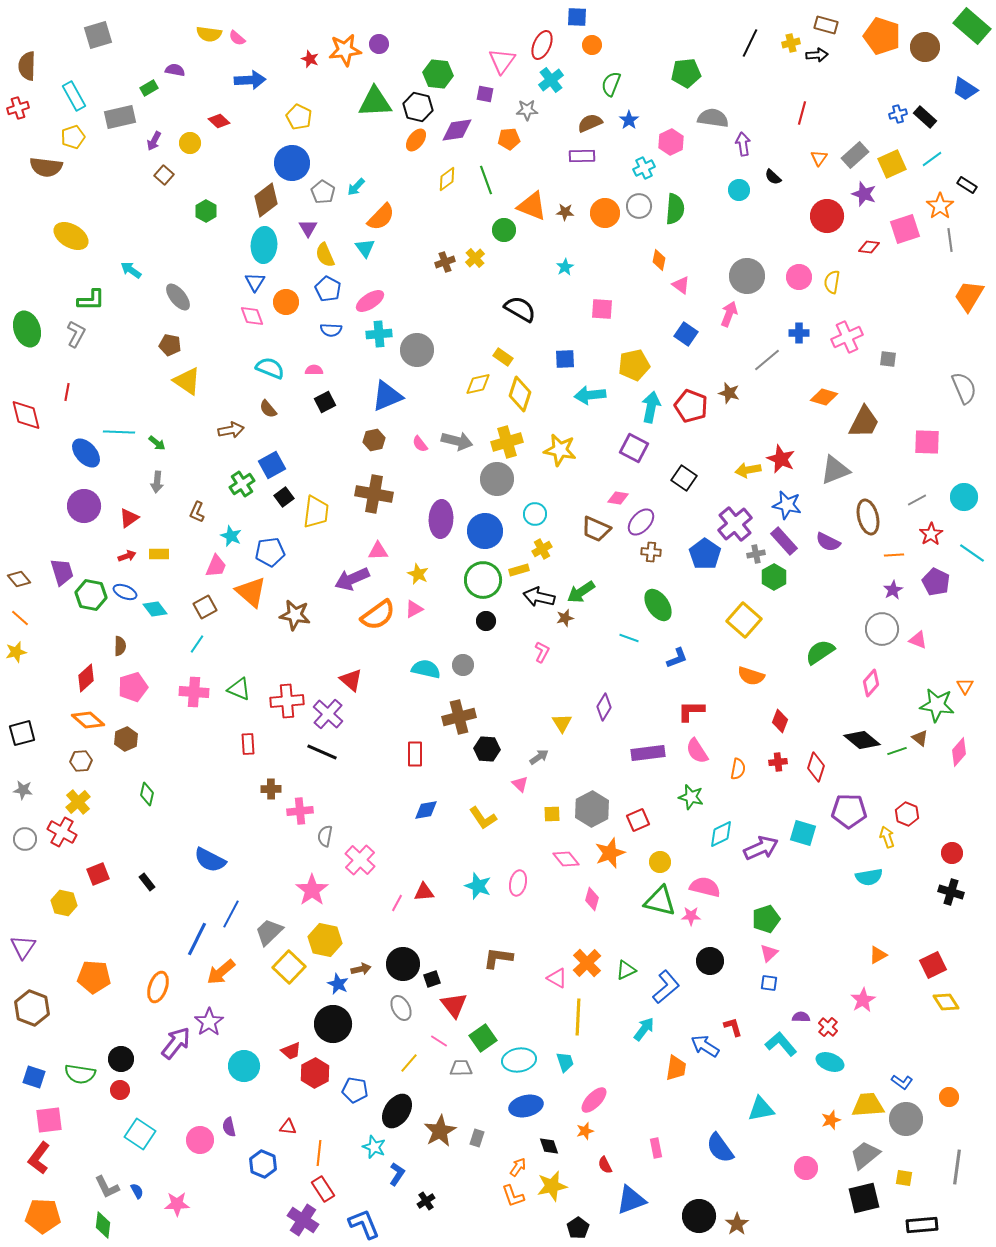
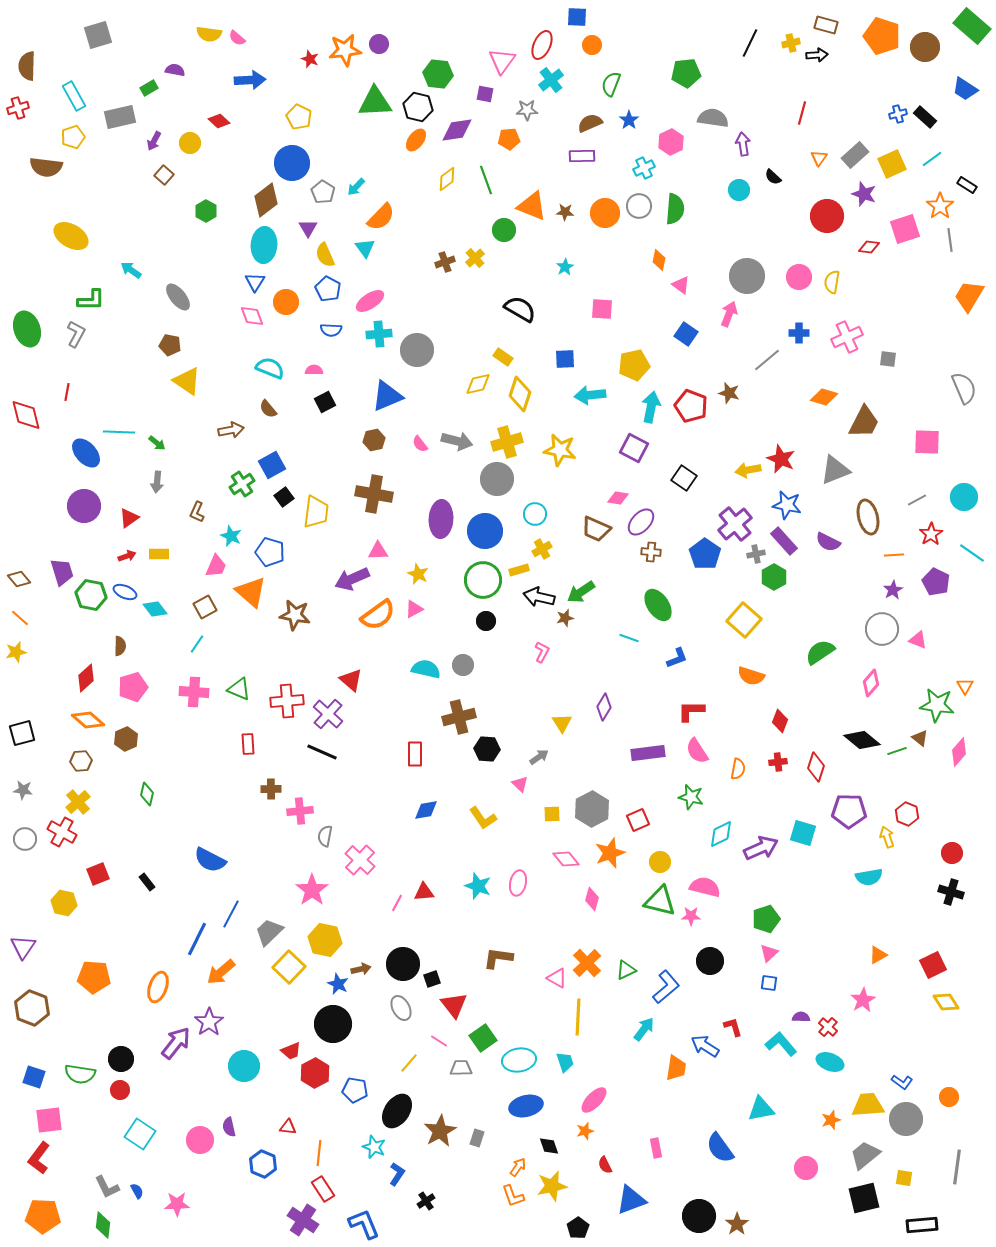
blue pentagon at (270, 552): rotated 24 degrees clockwise
